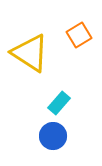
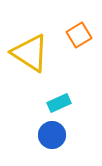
cyan rectangle: rotated 25 degrees clockwise
blue circle: moved 1 px left, 1 px up
